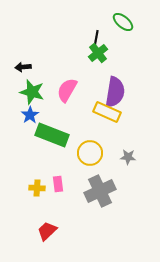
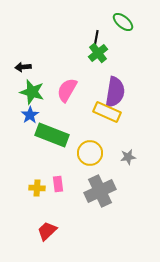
gray star: rotated 14 degrees counterclockwise
